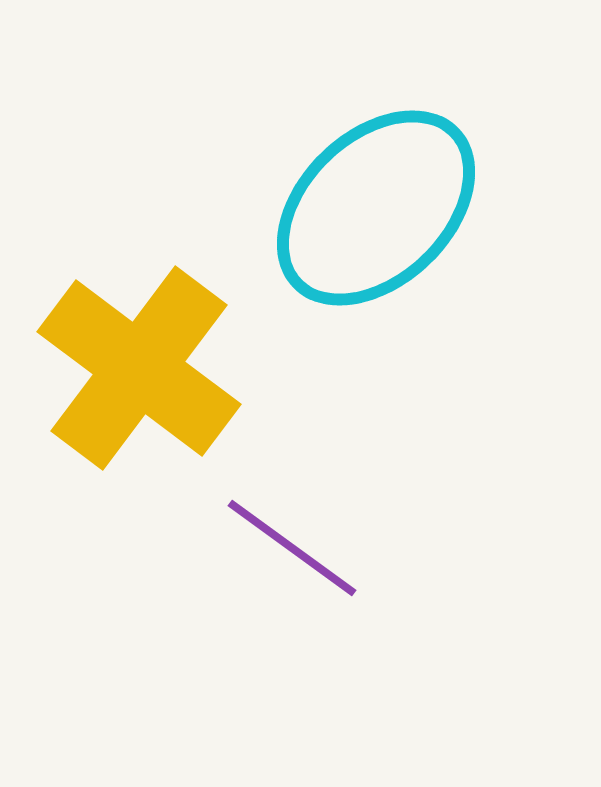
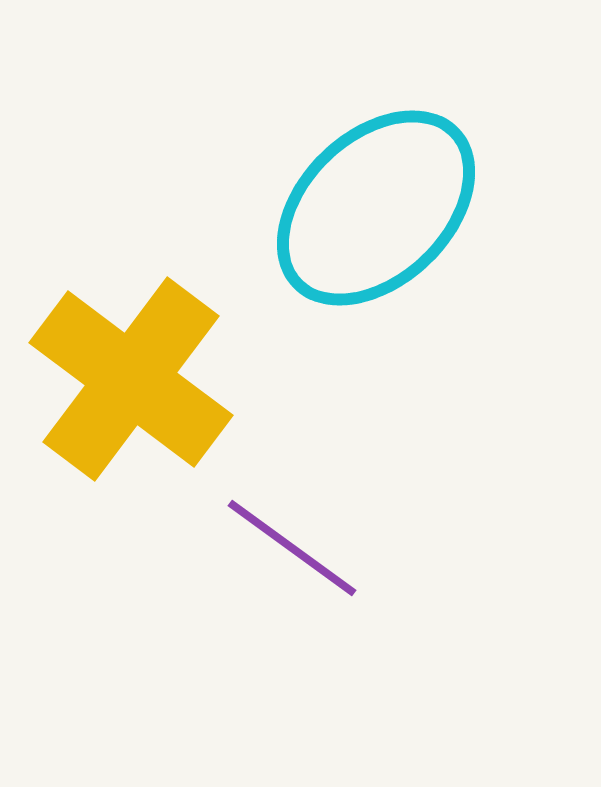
yellow cross: moved 8 px left, 11 px down
